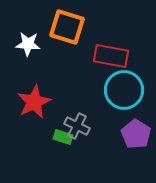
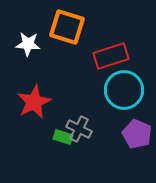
red rectangle: rotated 28 degrees counterclockwise
gray cross: moved 2 px right, 3 px down
purple pentagon: moved 1 px right; rotated 8 degrees counterclockwise
